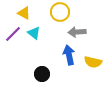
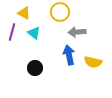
purple line: moved 1 px left, 2 px up; rotated 30 degrees counterclockwise
black circle: moved 7 px left, 6 px up
